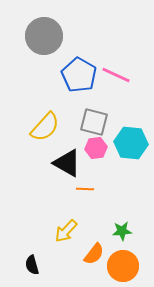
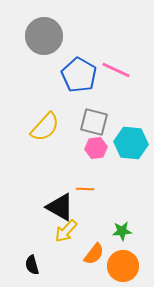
pink line: moved 5 px up
black triangle: moved 7 px left, 44 px down
